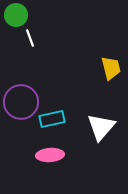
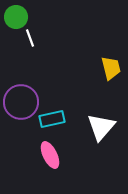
green circle: moved 2 px down
pink ellipse: rotated 68 degrees clockwise
